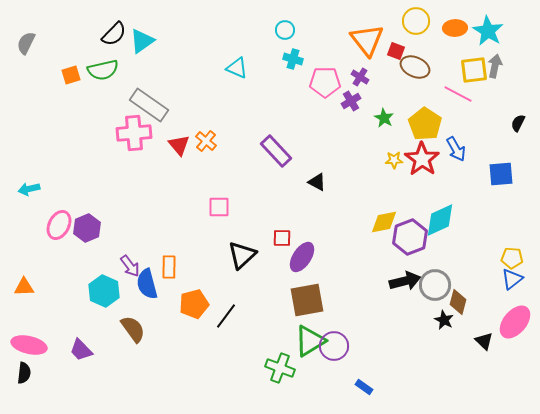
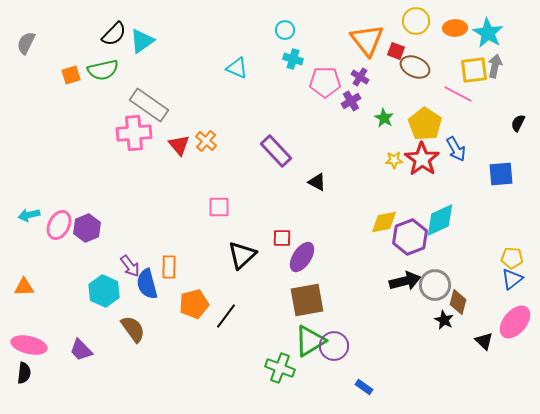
cyan star at (488, 31): moved 2 px down
cyan arrow at (29, 189): moved 26 px down
